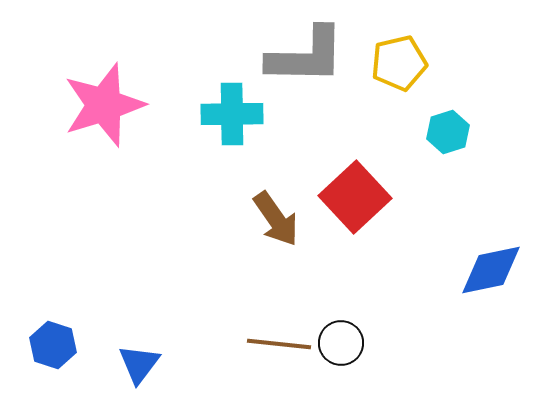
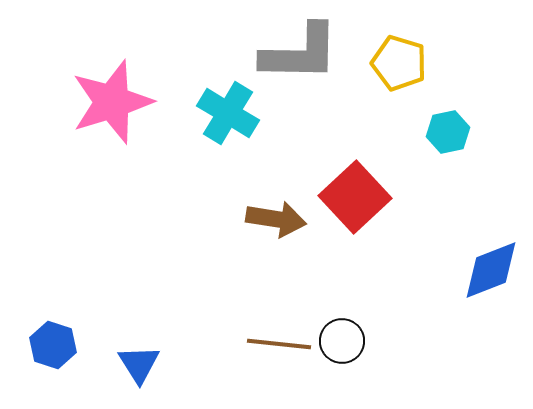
gray L-shape: moved 6 px left, 3 px up
yellow pentagon: rotated 30 degrees clockwise
pink star: moved 8 px right, 3 px up
cyan cross: moved 4 px left, 1 px up; rotated 32 degrees clockwise
cyan hexagon: rotated 6 degrees clockwise
brown arrow: rotated 46 degrees counterclockwise
blue diamond: rotated 10 degrees counterclockwise
black circle: moved 1 px right, 2 px up
blue triangle: rotated 9 degrees counterclockwise
